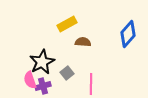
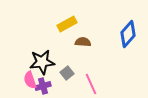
black star: rotated 20 degrees clockwise
pink line: rotated 25 degrees counterclockwise
